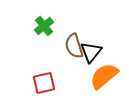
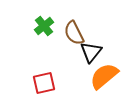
brown semicircle: moved 13 px up; rotated 10 degrees counterclockwise
